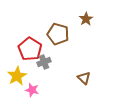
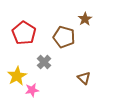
brown star: moved 1 px left
brown pentagon: moved 6 px right, 3 px down
red pentagon: moved 6 px left, 16 px up
gray cross: rotated 24 degrees counterclockwise
pink star: rotated 24 degrees counterclockwise
